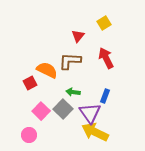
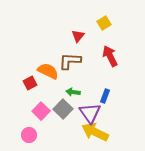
red arrow: moved 4 px right, 2 px up
orange semicircle: moved 1 px right, 1 px down
